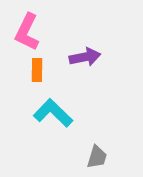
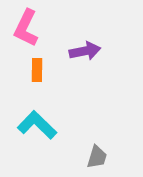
pink L-shape: moved 1 px left, 4 px up
purple arrow: moved 6 px up
cyan L-shape: moved 16 px left, 12 px down
